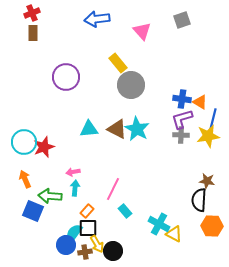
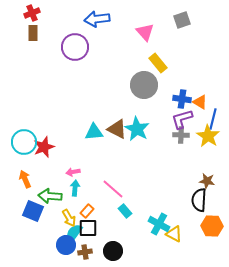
pink triangle: moved 3 px right, 1 px down
yellow rectangle: moved 40 px right
purple circle: moved 9 px right, 30 px up
gray circle: moved 13 px right
cyan triangle: moved 5 px right, 3 px down
yellow star: rotated 30 degrees counterclockwise
pink line: rotated 75 degrees counterclockwise
yellow arrow: moved 28 px left, 26 px up
